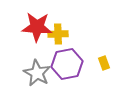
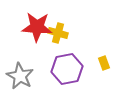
yellow cross: moved 1 px up; rotated 18 degrees clockwise
purple hexagon: moved 5 px down
gray star: moved 17 px left, 3 px down
